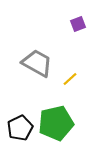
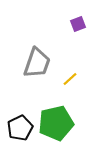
gray trapezoid: rotated 80 degrees clockwise
